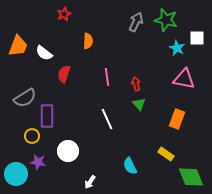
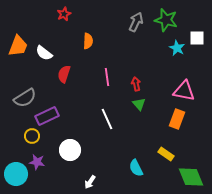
pink triangle: moved 12 px down
purple rectangle: rotated 65 degrees clockwise
white circle: moved 2 px right, 1 px up
purple star: moved 1 px left
cyan semicircle: moved 6 px right, 2 px down
